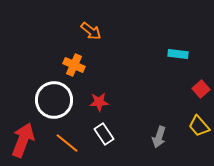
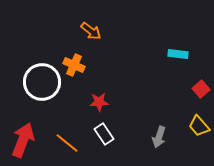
white circle: moved 12 px left, 18 px up
